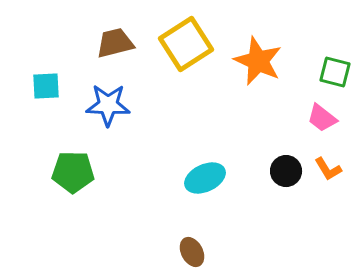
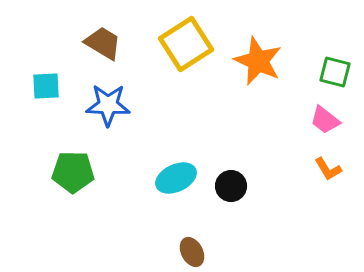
brown trapezoid: moved 12 px left; rotated 45 degrees clockwise
pink trapezoid: moved 3 px right, 2 px down
black circle: moved 55 px left, 15 px down
cyan ellipse: moved 29 px left
